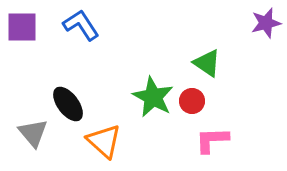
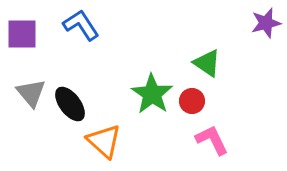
purple square: moved 7 px down
green star: moved 1 px left, 3 px up; rotated 6 degrees clockwise
black ellipse: moved 2 px right
gray triangle: moved 2 px left, 40 px up
pink L-shape: rotated 66 degrees clockwise
